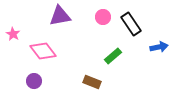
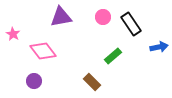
purple triangle: moved 1 px right, 1 px down
brown rectangle: rotated 24 degrees clockwise
